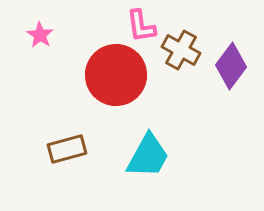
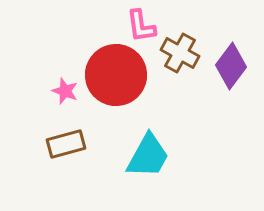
pink star: moved 25 px right, 56 px down; rotated 12 degrees counterclockwise
brown cross: moved 1 px left, 3 px down
brown rectangle: moved 1 px left, 5 px up
